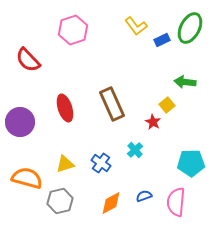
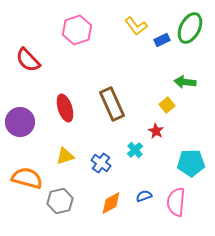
pink hexagon: moved 4 px right
red star: moved 3 px right, 9 px down
yellow triangle: moved 8 px up
